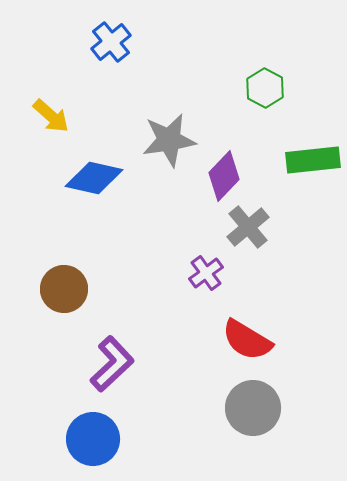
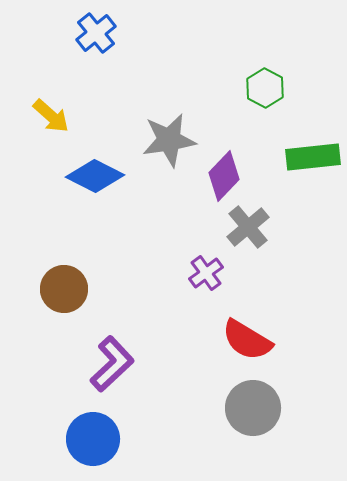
blue cross: moved 15 px left, 9 px up
green rectangle: moved 3 px up
blue diamond: moved 1 px right, 2 px up; rotated 14 degrees clockwise
